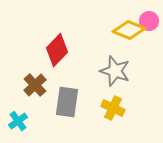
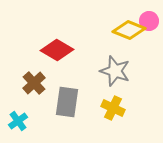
red diamond: rotated 76 degrees clockwise
brown cross: moved 1 px left, 2 px up
